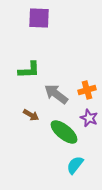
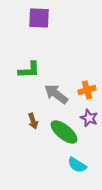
brown arrow: moved 2 px right, 6 px down; rotated 42 degrees clockwise
cyan semicircle: moved 2 px right; rotated 96 degrees counterclockwise
